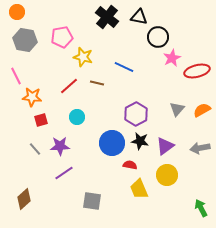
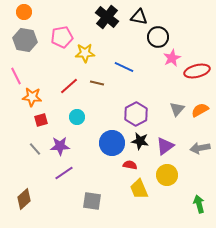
orange circle: moved 7 px right
yellow star: moved 2 px right, 4 px up; rotated 18 degrees counterclockwise
orange semicircle: moved 2 px left
green arrow: moved 2 px left, 4 px up; rotated 12 degrees clockwise
